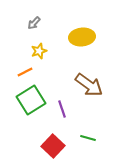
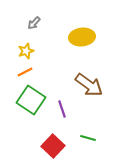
yellow star: moved 13 px left
green square: rotated 24 degrees counterclockwise
